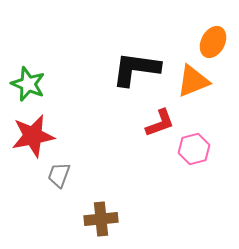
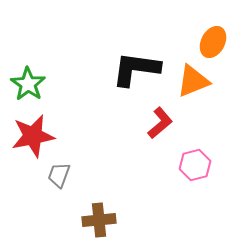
green star: rotated 12 degrees clockwise
red L-shape: rotated 20 degrees counterclockwise
pink hexagon: moved 1 px right, 16 px down
brown cross: moved 2 px left, 1 px down
